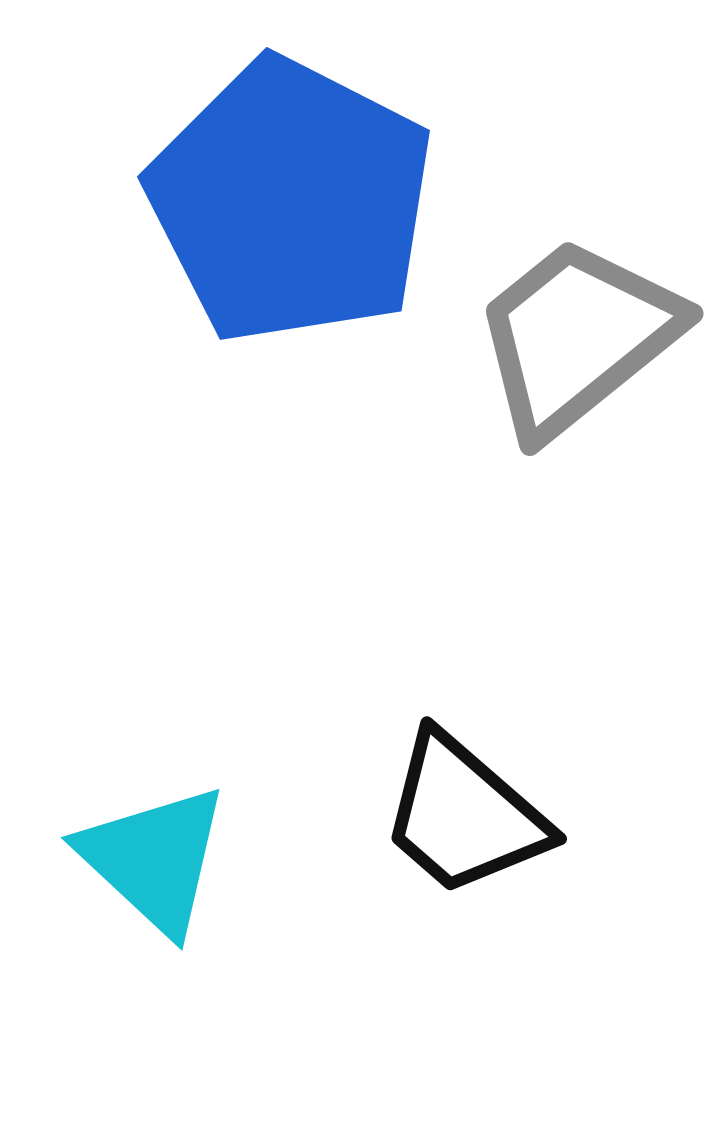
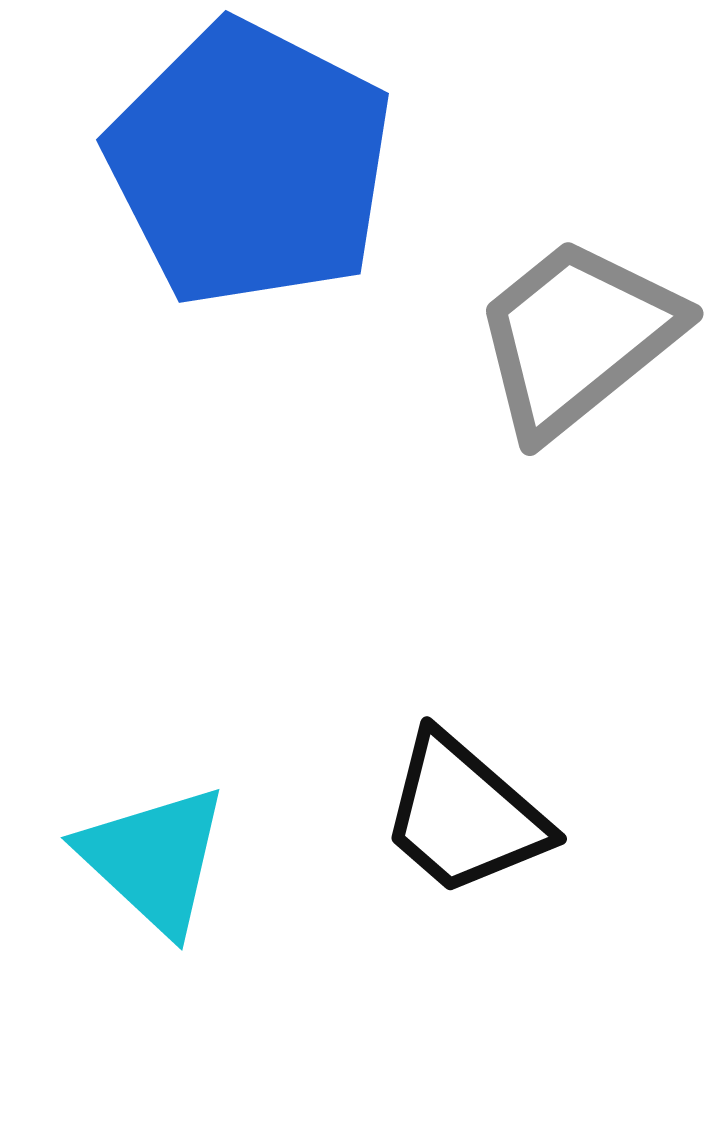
blue pentagon: moved 41 px left, 37 px up
